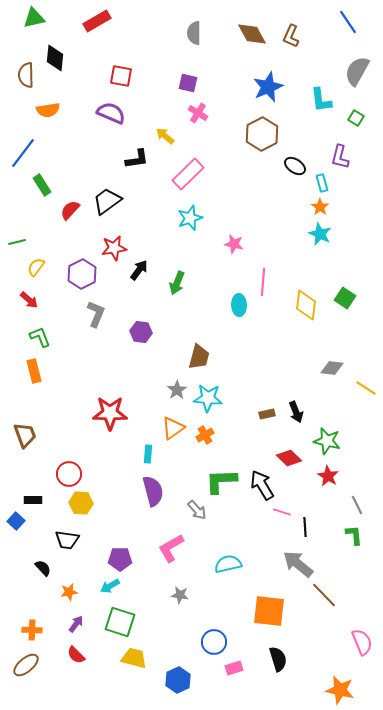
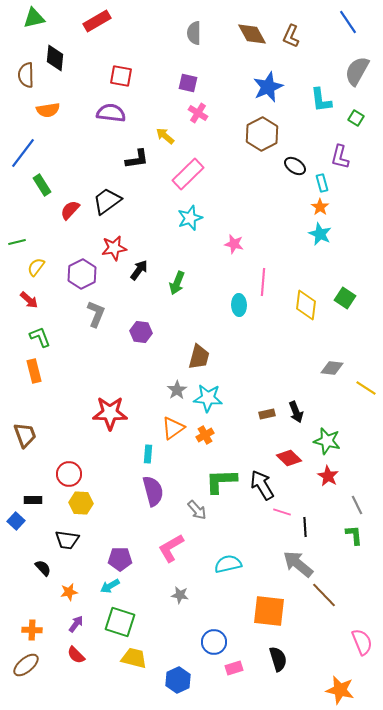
purple semicircle at (111, 113): rotated 16 degrees counterclockwise
